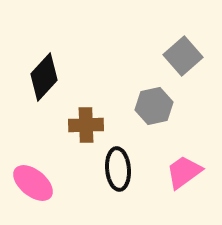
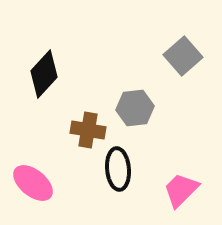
black diamond: moved 3 px up
gray hexagon: moved 19 px left, 2 px down; rotated 6 degrees clockwise
brown cross: moved 2 px right, 5 px down; rotated 12 degrees clockwise
pink trapezoid: moved 3 px left, 18 px down; rotated 9 degrees counterclockwise
